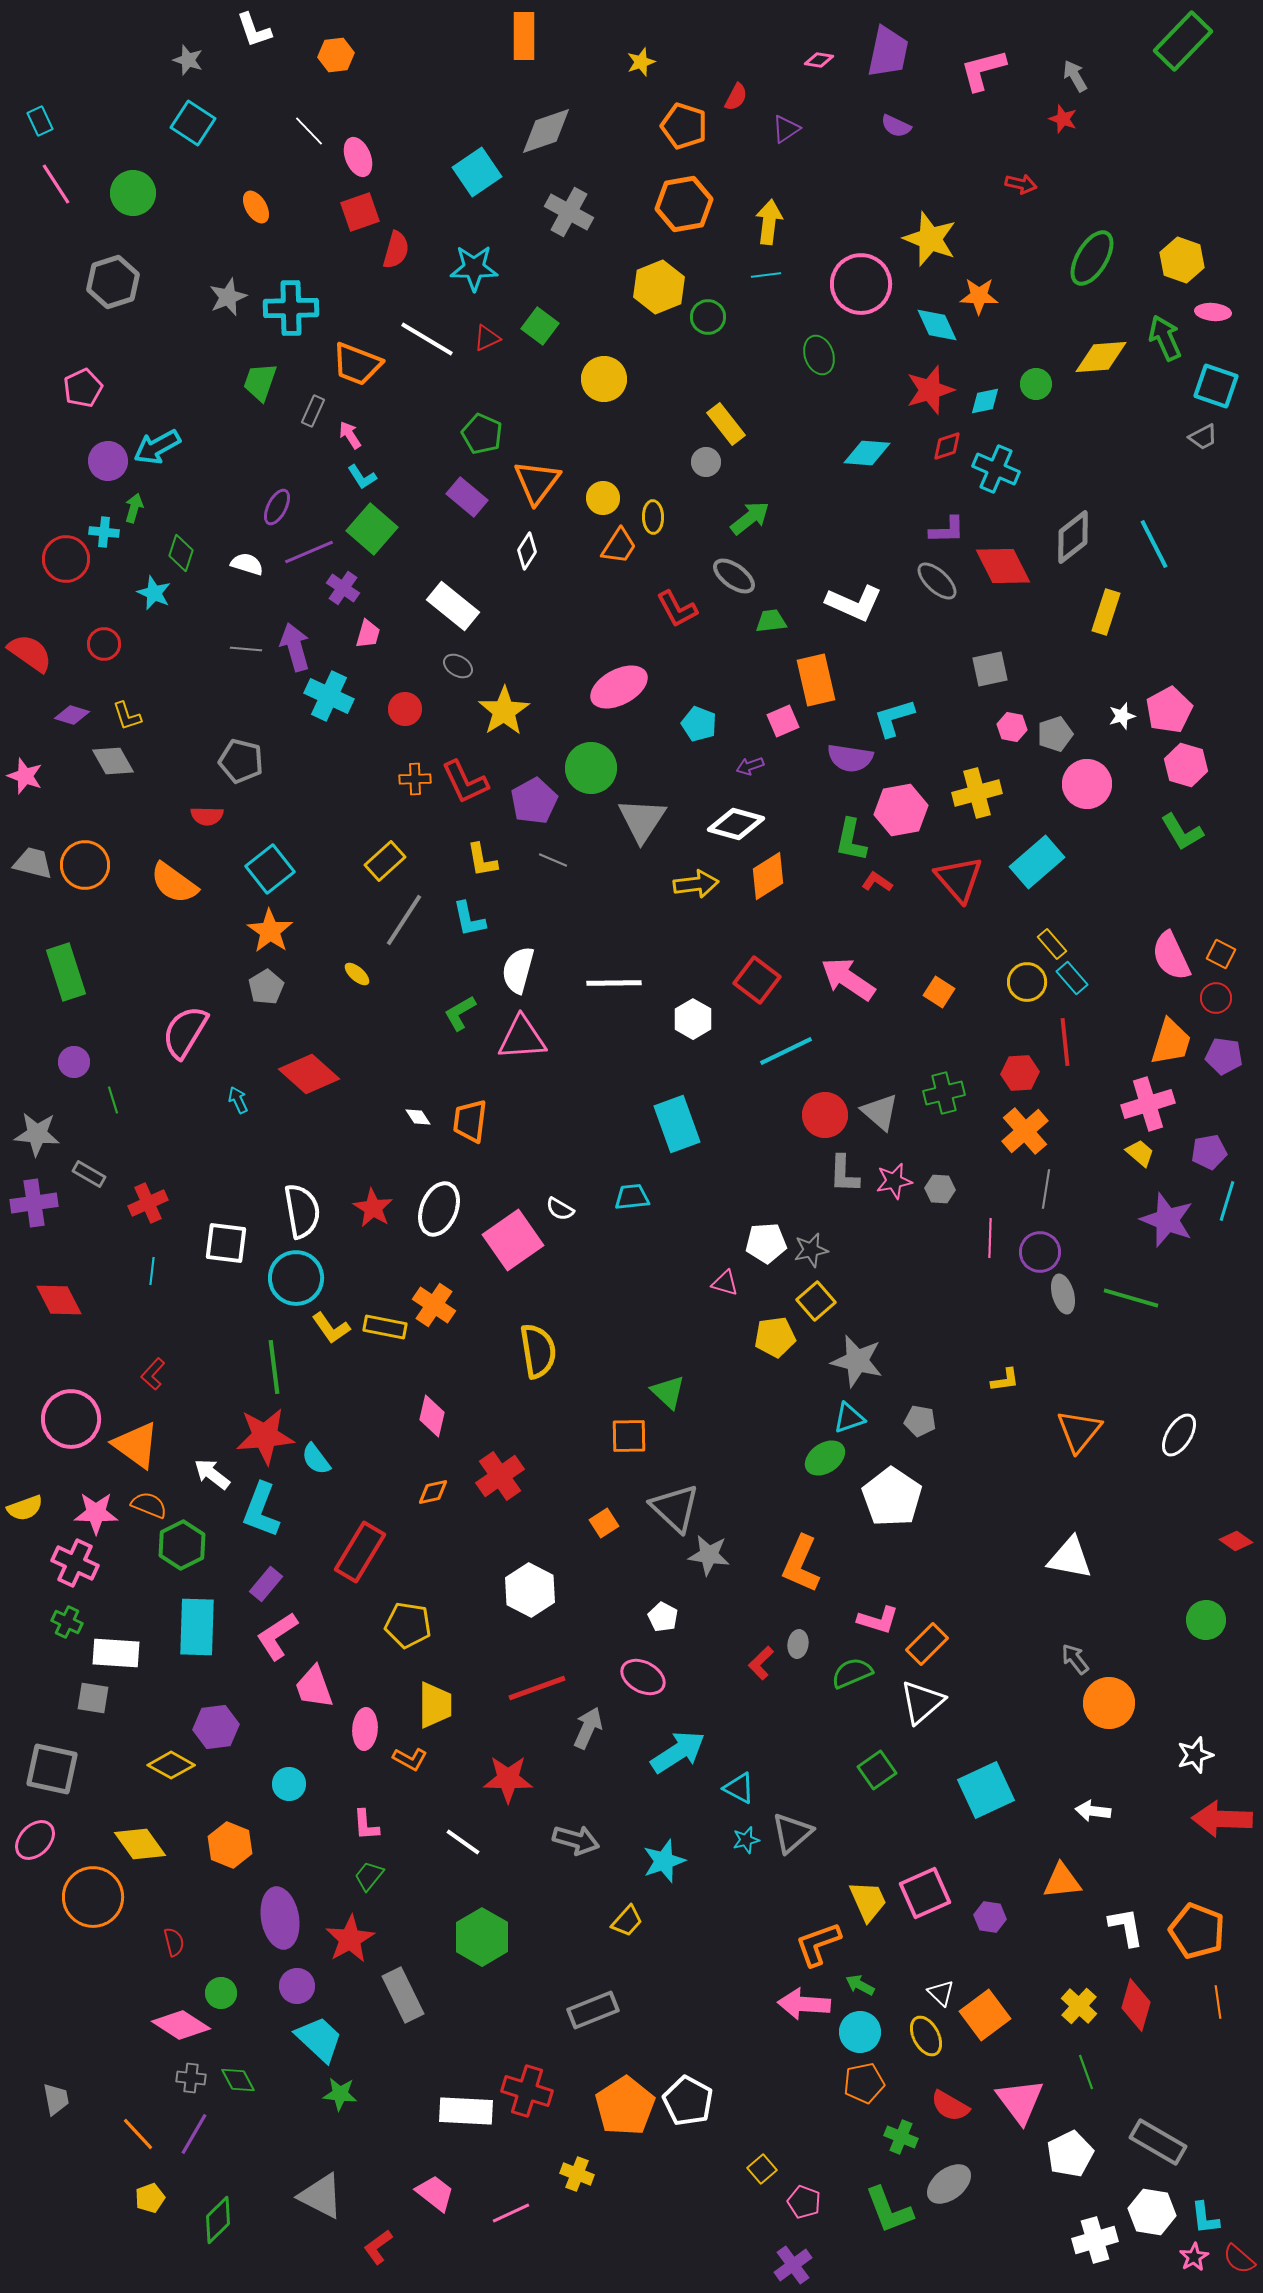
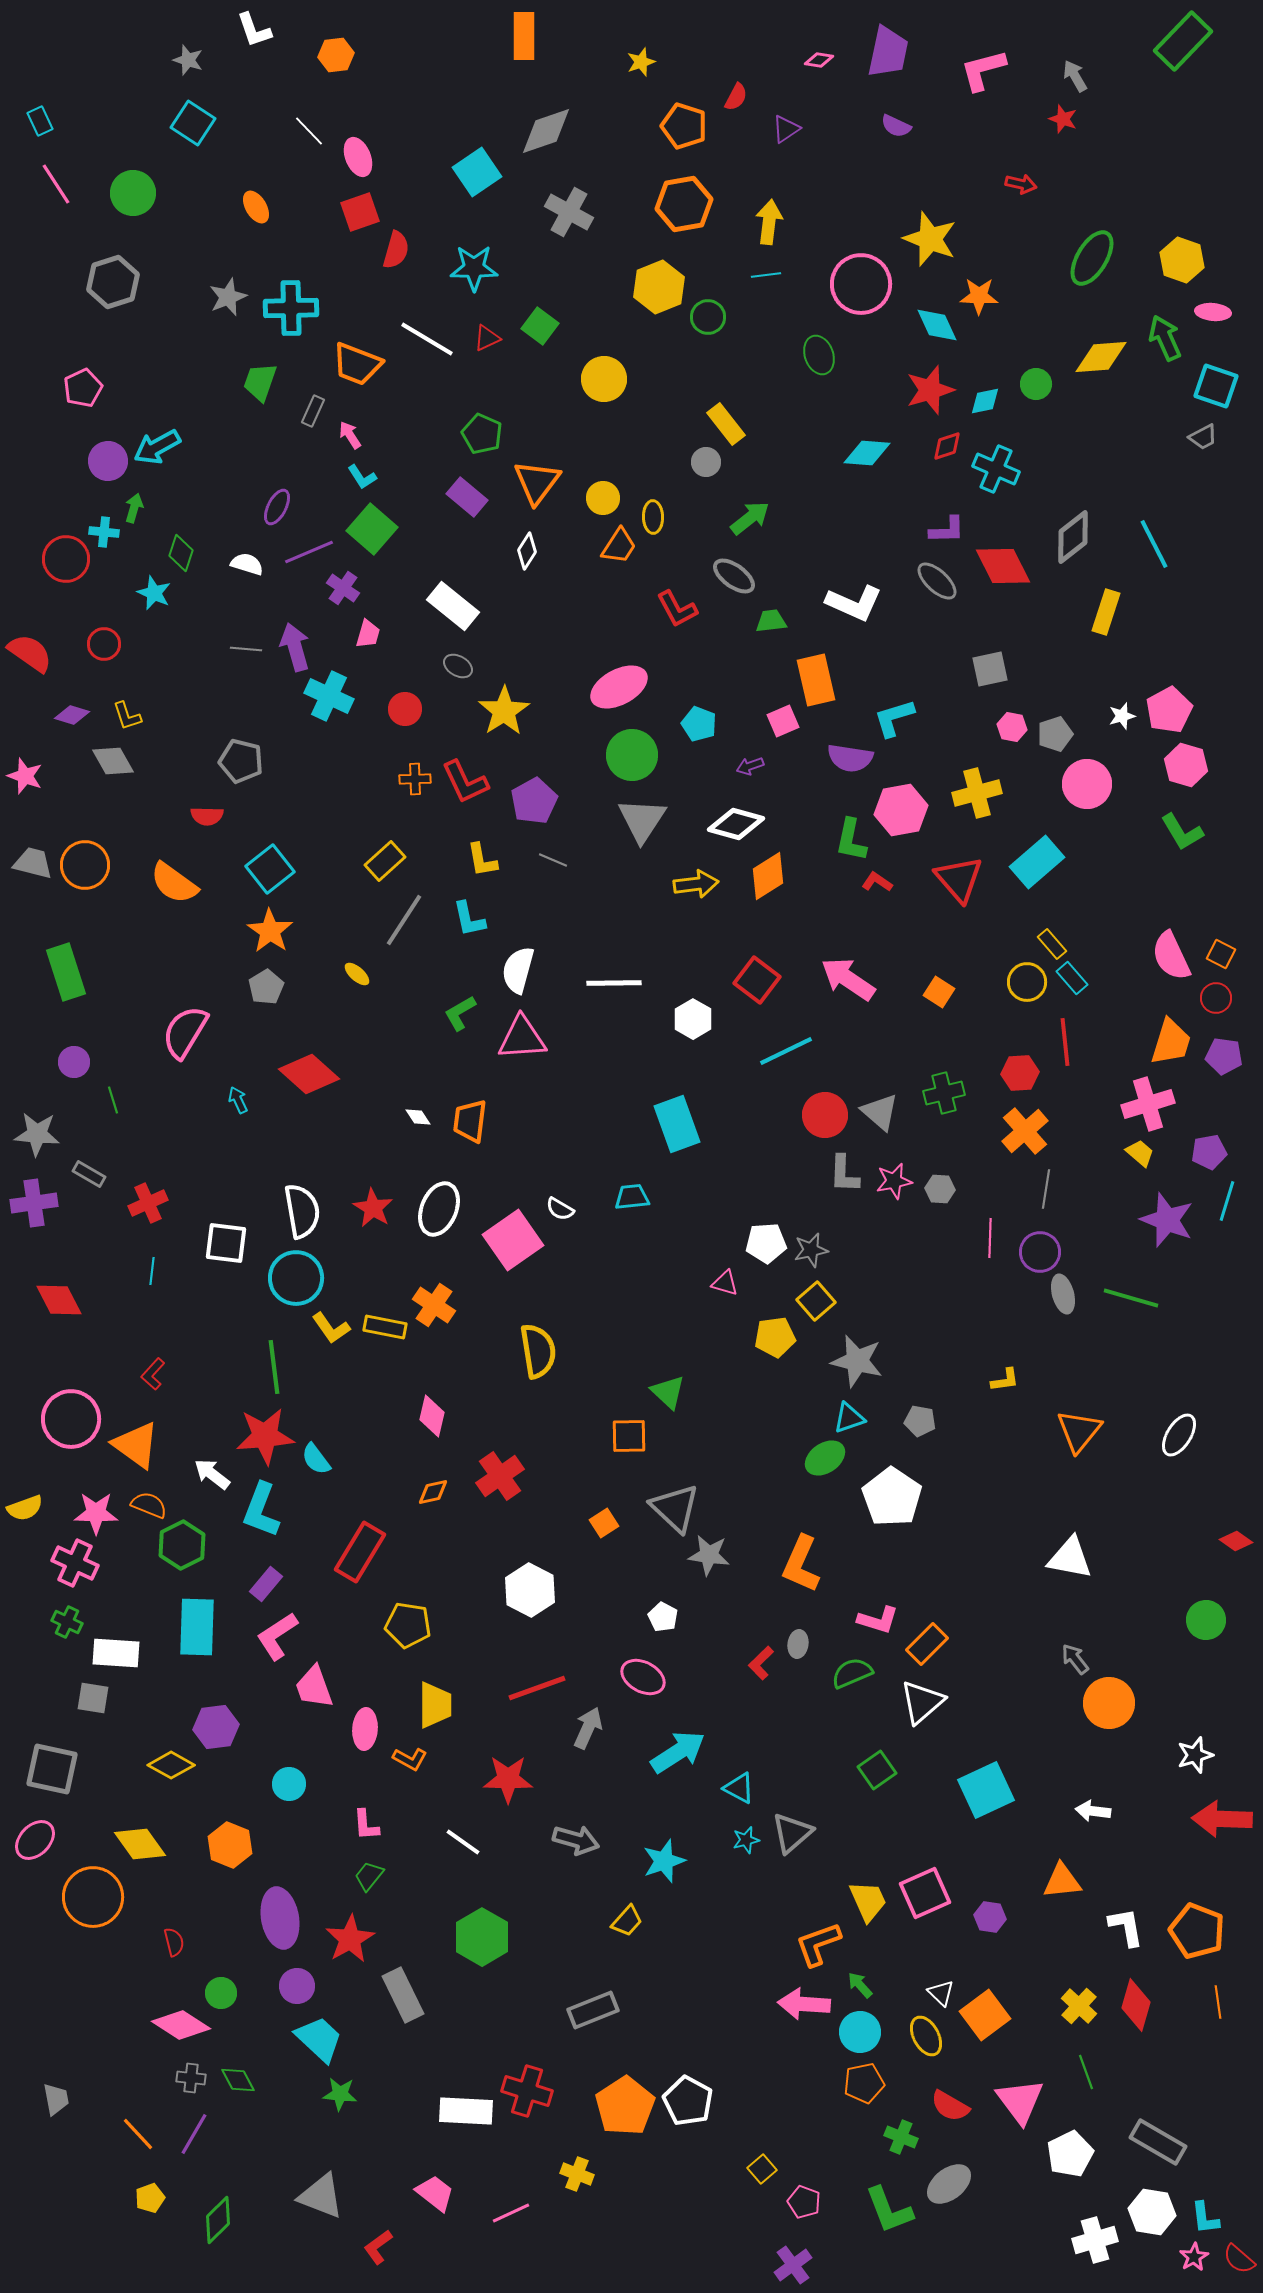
green circle at (591, 768): moved 41 px right, 13 px up
green arrow at (860, 1985): rotated 20 degrees clockwise
gray triangle at (321, 2196): rotated 6 degrees counterclockwise
